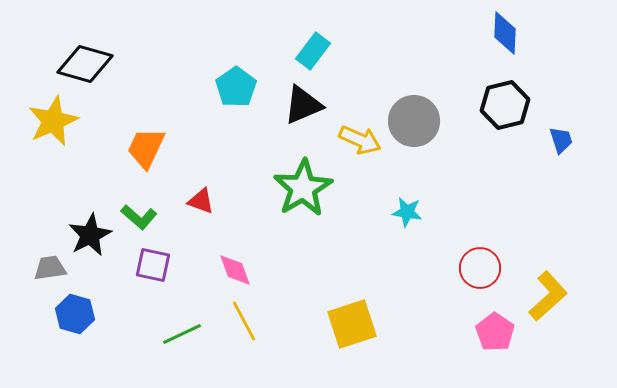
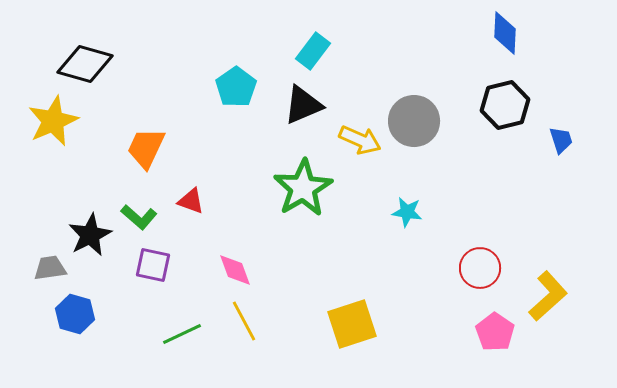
red triangle: moved 10 px left
